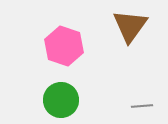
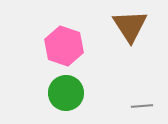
brown triangle: rotated 9 degrees counterclockwise
green circle: moved 5 px right, 7 px up
